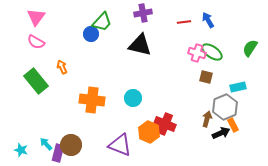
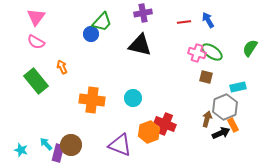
orange hexagon: rotated 15 degrees clockwise
